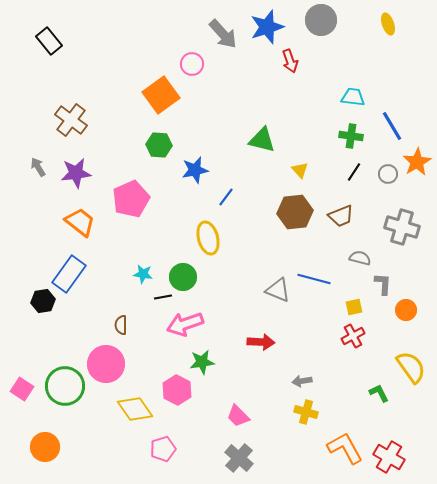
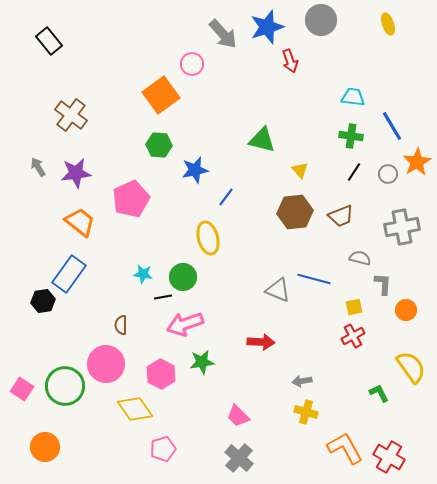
brown cross at (71, 120): moved 5 px up
gray cross at (402, 227): rotated 28 degrees counterclockwise
pink hexagon at (177, 390): moved 16 px left, 16 px up
